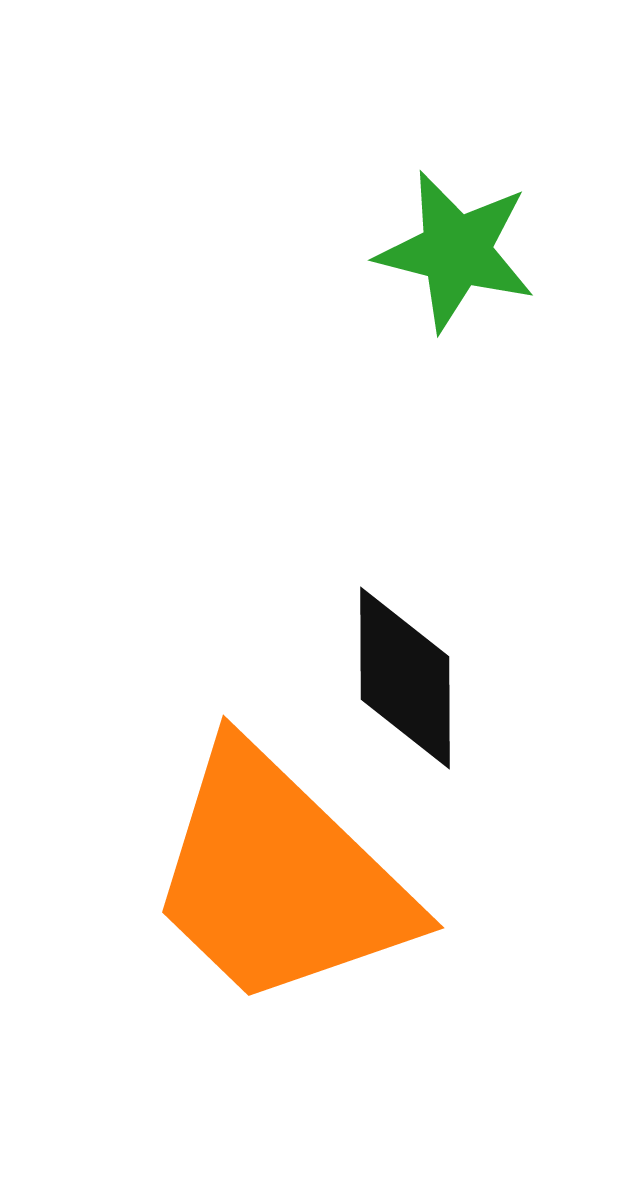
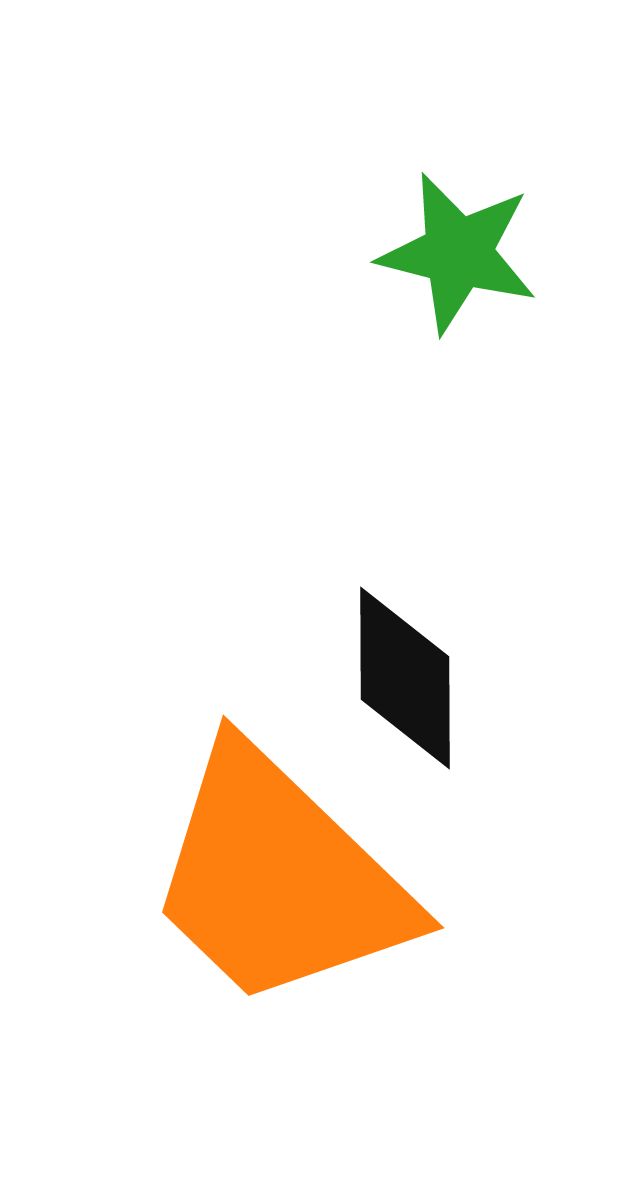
green star: moved 2 px right, 2 px down
